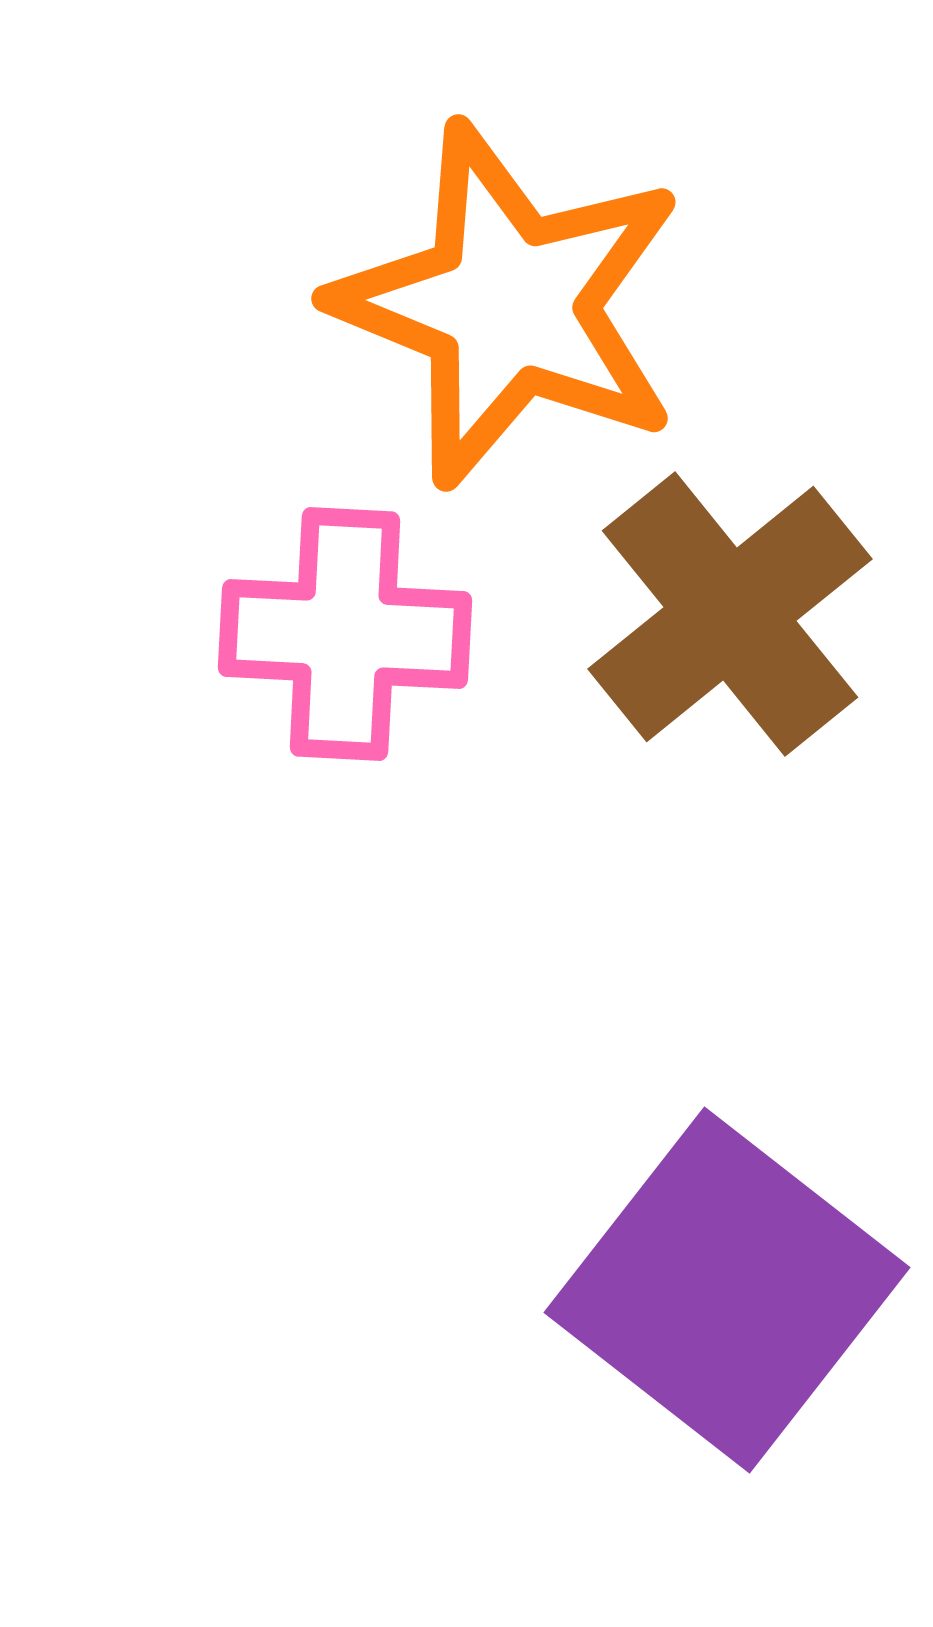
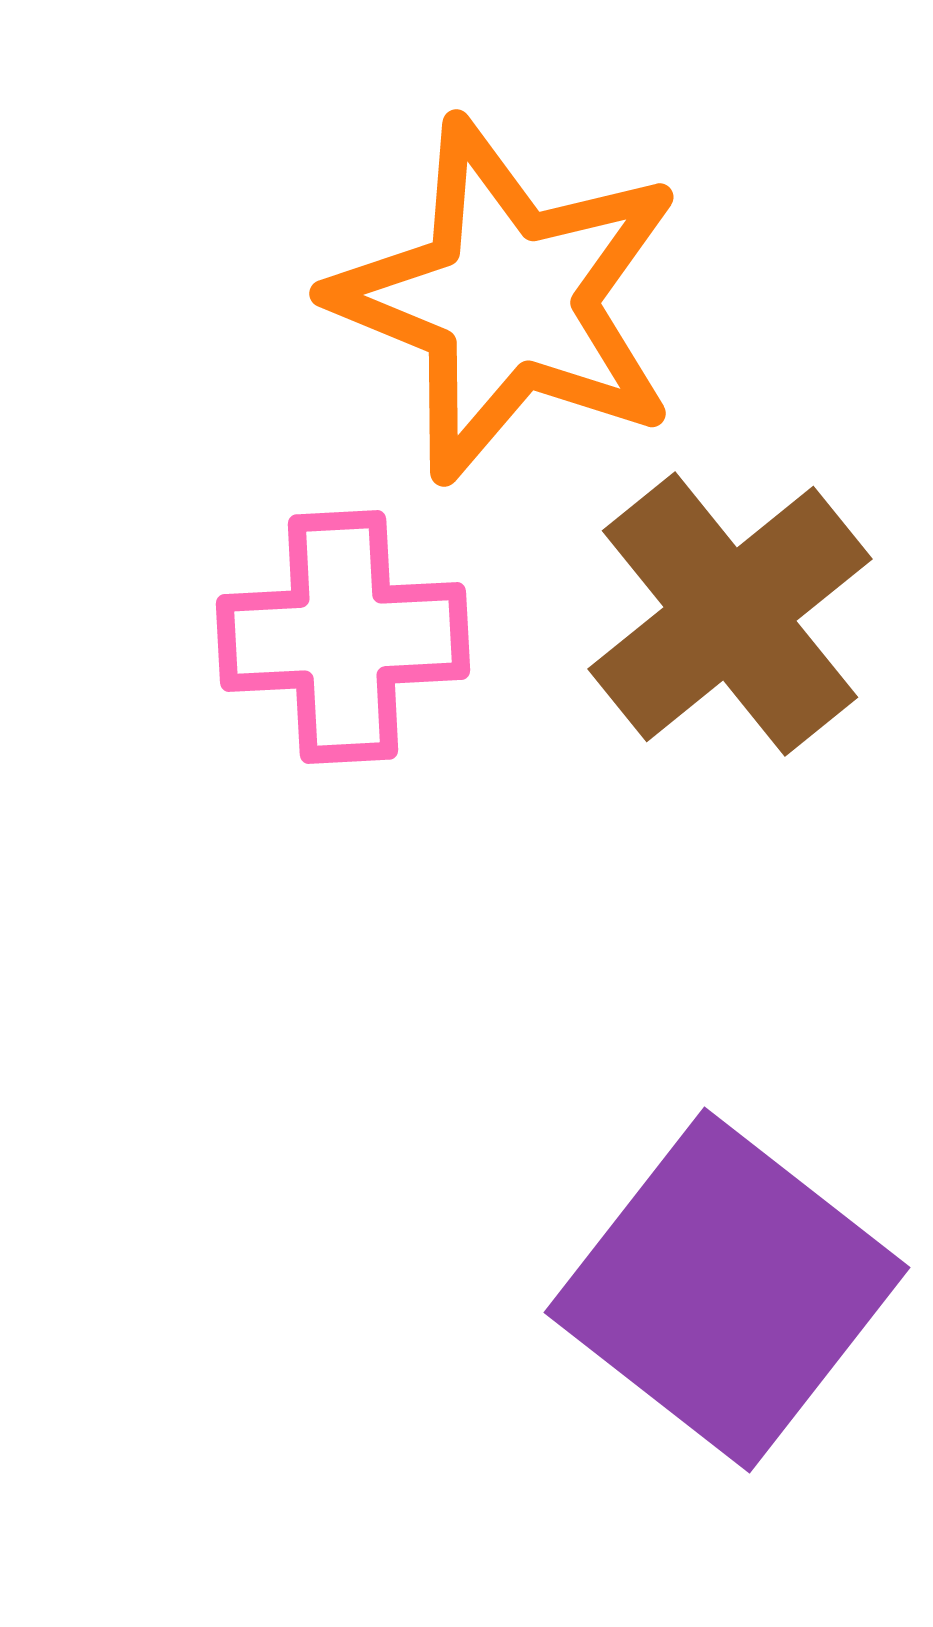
orange star: moved 2 px left, 5 px up
pink cross: moved 2 px left, 3 px down; rotated 6 degrees counterclockwise
